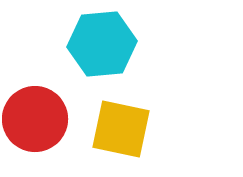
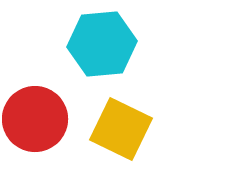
yellow square: rotated 14 degrees clockwise
